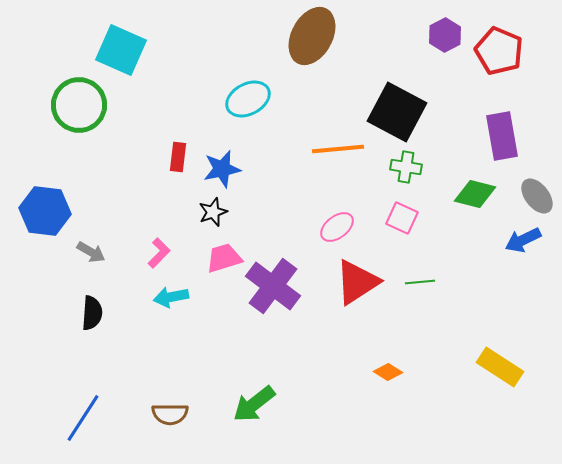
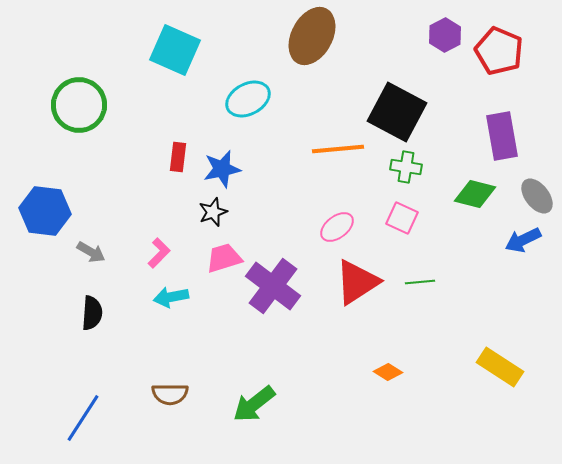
cyan square: moved 54 px right
brown semicircle: moved 20 px up
